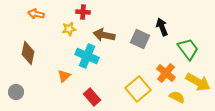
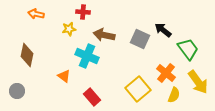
black arrow: moved 1 px right, 3 px down; rotated 30 degrees counterclockwise
brown diamond: moved 1 px left, 2 px down
orange triangle: rotated 40 degrees counterclockwise
yellow arrow: rotated 25 degrees clockwise
gray circle: moved 1 px right, 1 px up
yellow semicircle: moved 3 px left, 2 px up; rotated 84 degrees clockwise
